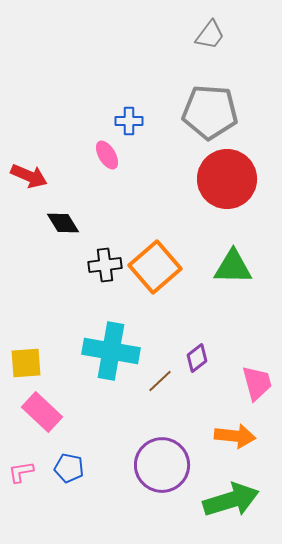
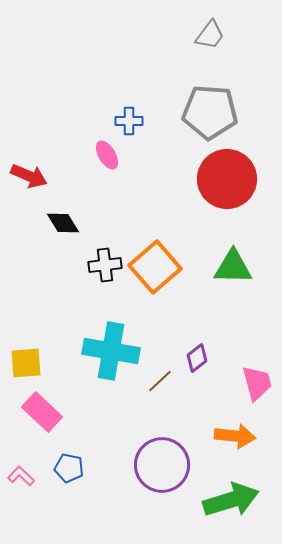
pink L-shape: moved 4 px down; rotated 52 degrees clockwise
